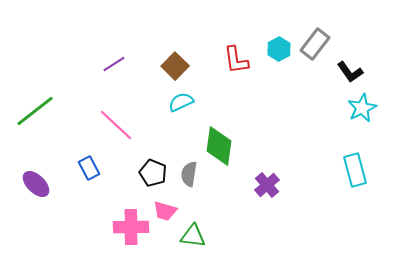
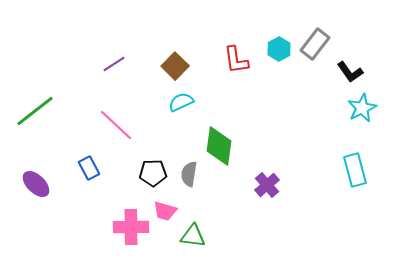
black pentagon: rotated 24 degrees counterclockwise
